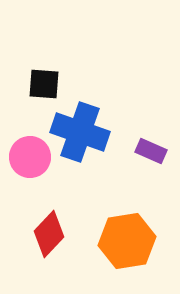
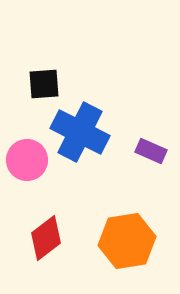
black square: rotated 8 degrees counterclockwise
blue cross: rotated 8 degrees clockwise
pink circle: moved 3 px left, 3 px down
red diamond: moved 3 px left, 4 px down; rotated 9 degrees clockwise
